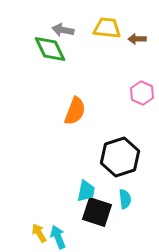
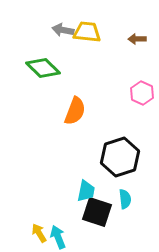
yellow trapezoid: moved 20 px left, 4 px down
green diamond: moved 7 px left, 19 px down; rotated 20 degrees counterclockwise
